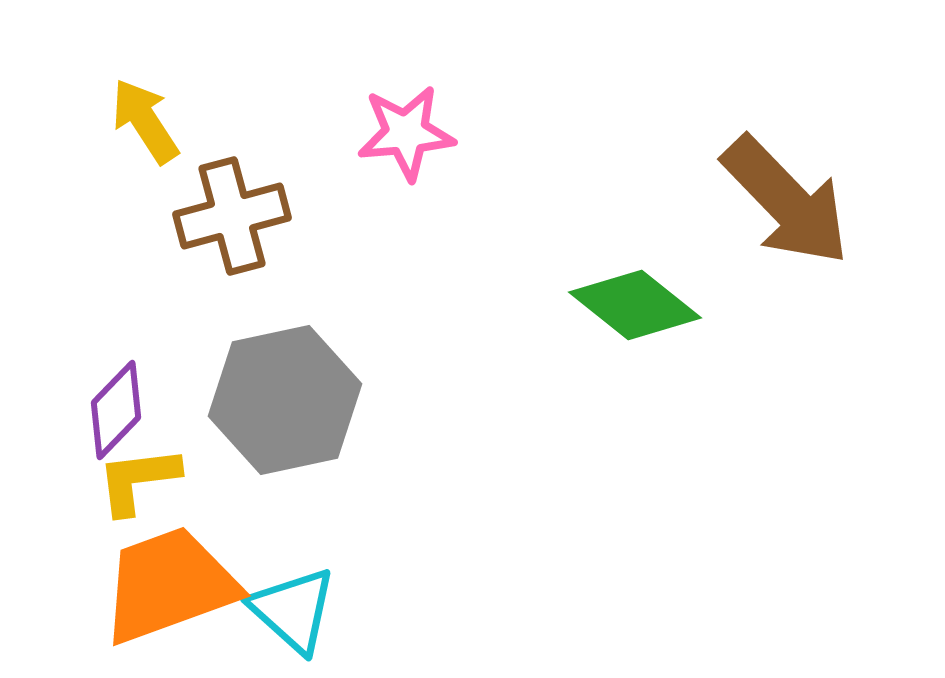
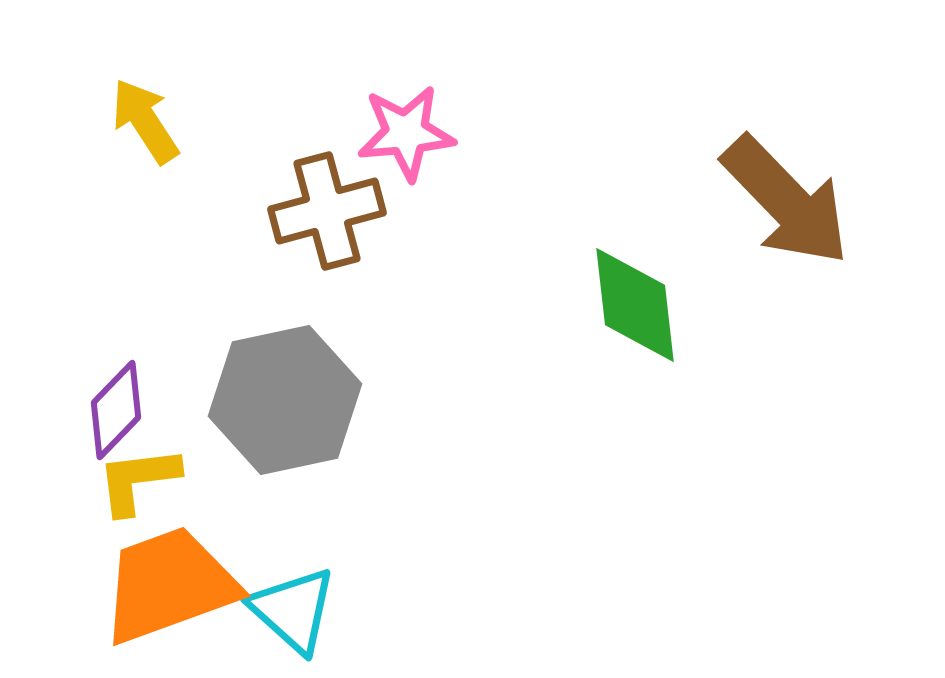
brown cross: moved 95 px right, 5 px up
green diamond: rotated 45 degrees clockwise
